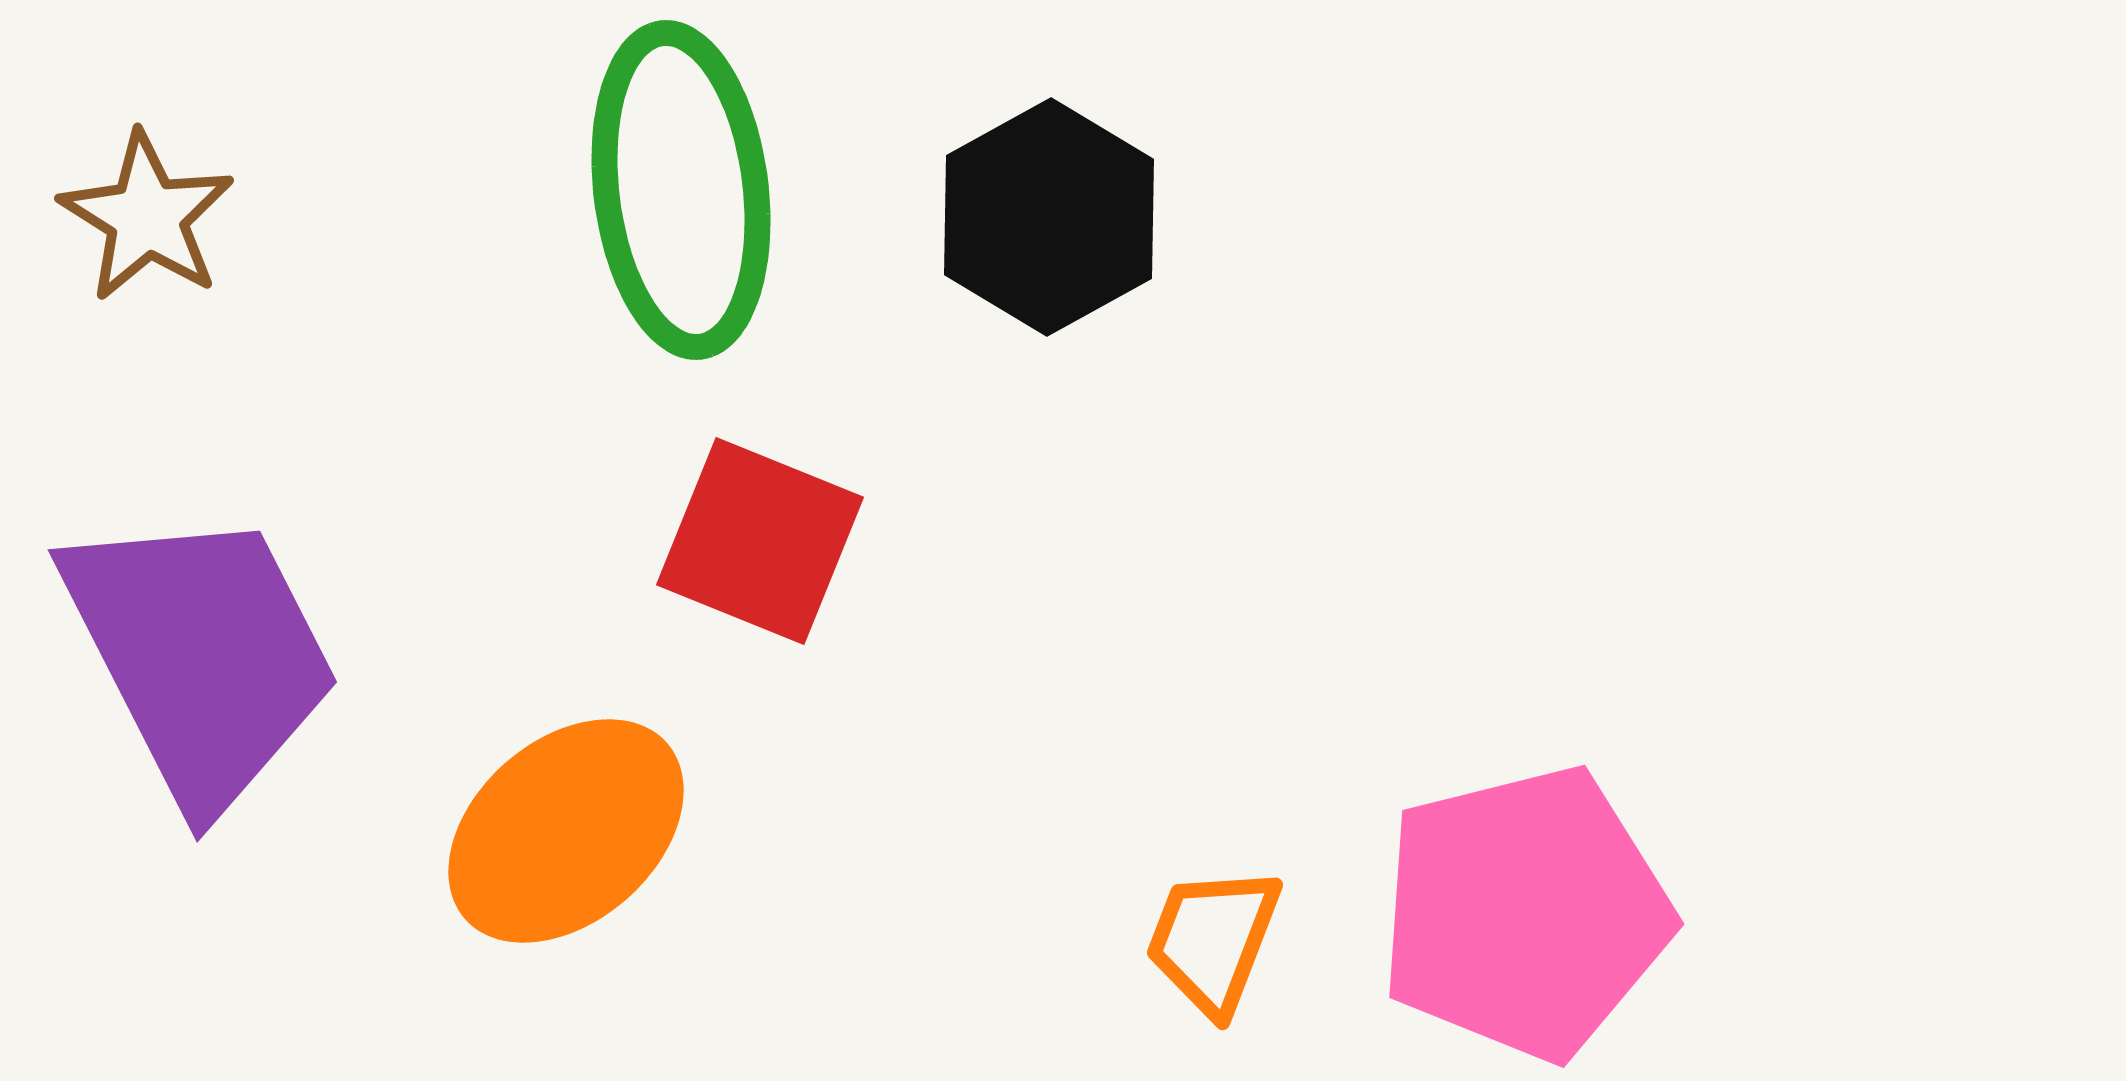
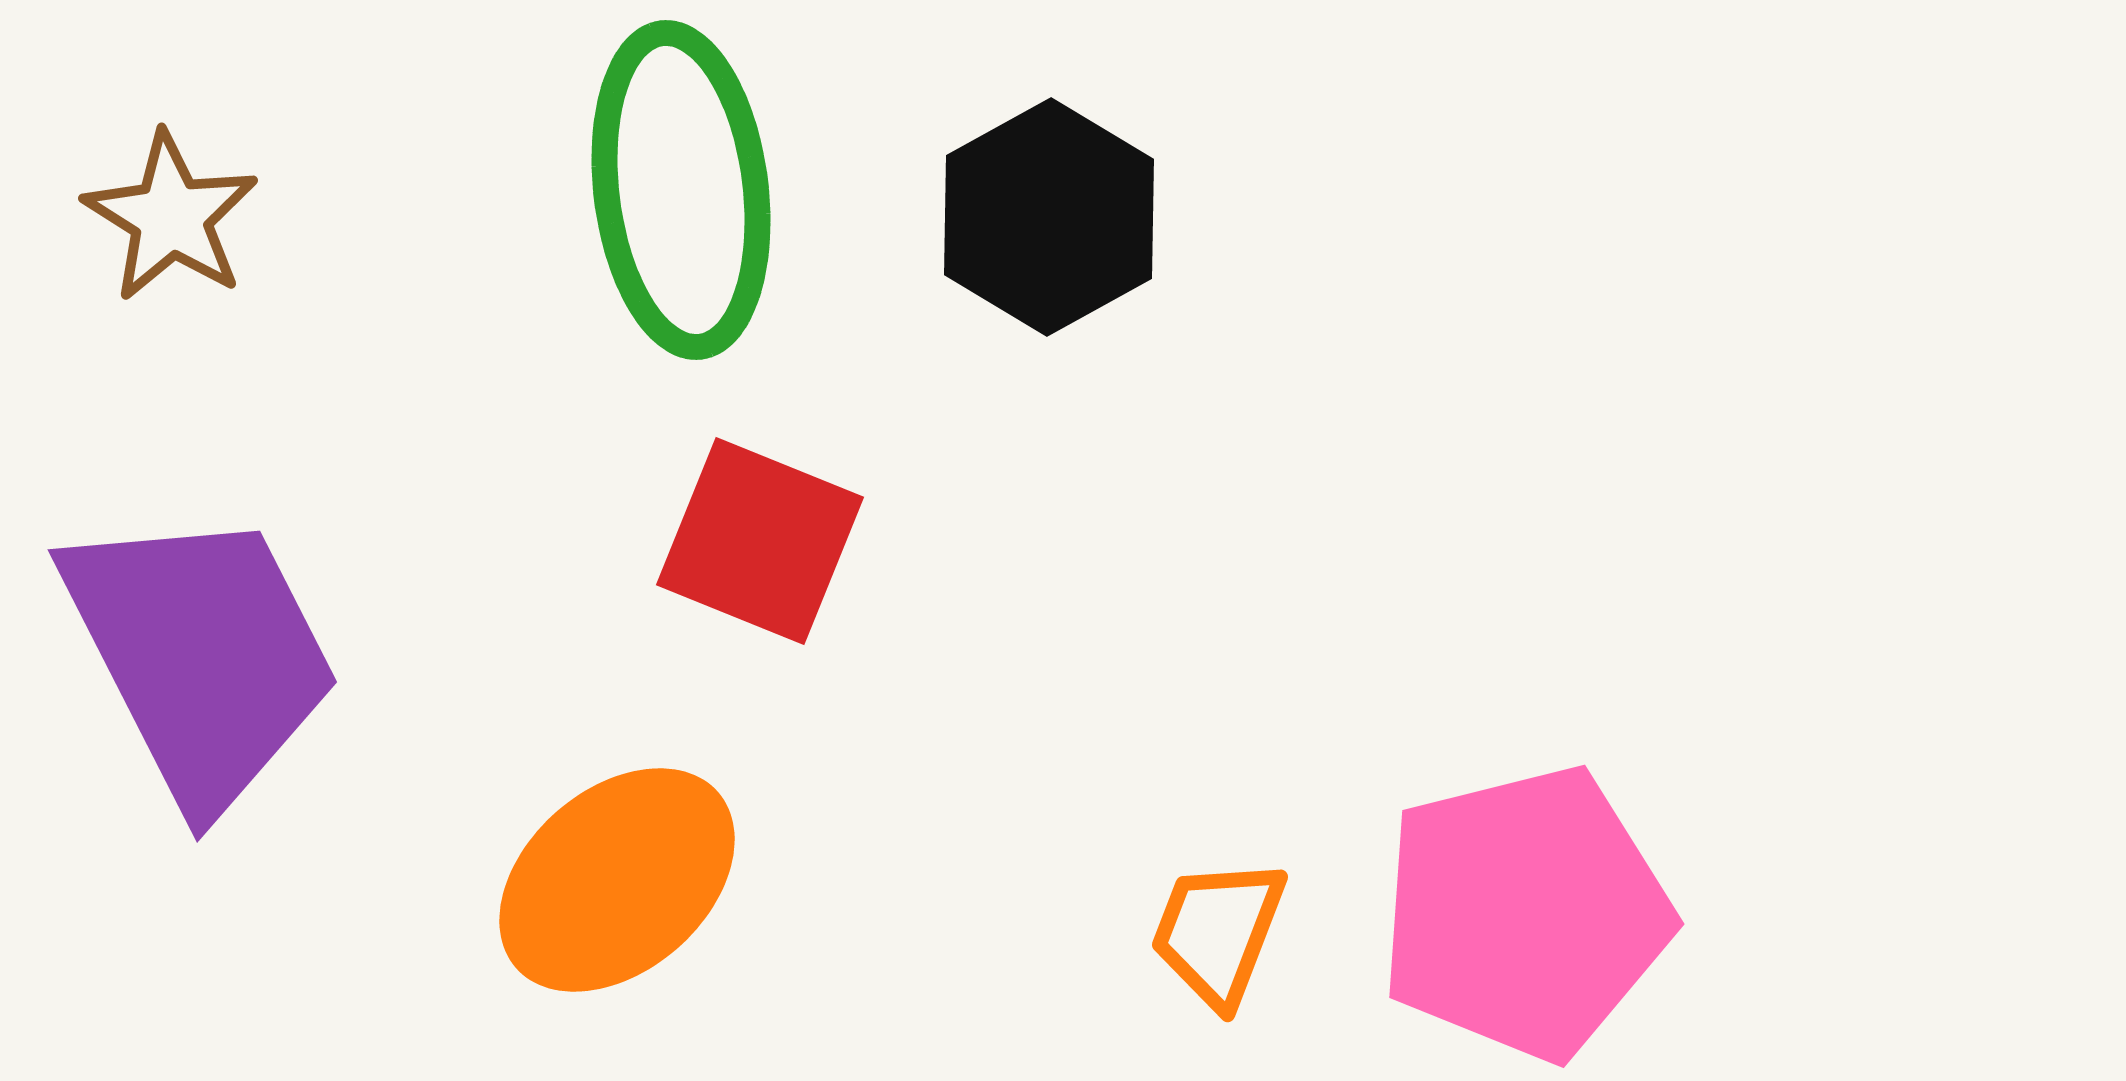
brown star: moved 24 px right
orange ellipse: moved 51 px right, 49 px down
orange trapezoid: moved 5 px right, 8 px up
